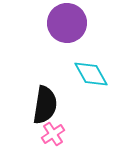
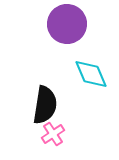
purple circle: moved 1 px down
cyan diamond: rotated 6 degrees clockwise
